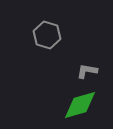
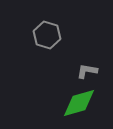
green diamond: moved 1 px left, 2 px up
